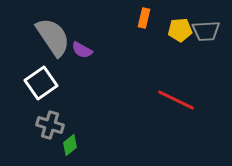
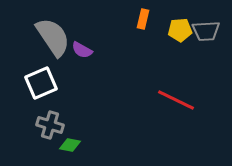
orange rectangle: moved 1 px left, 1 px down
white square: rotated 12 degrees clockwise
green diamond: rotated 50 degrees clockwise
